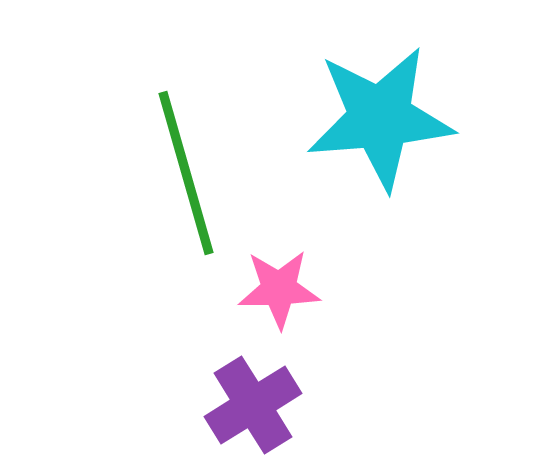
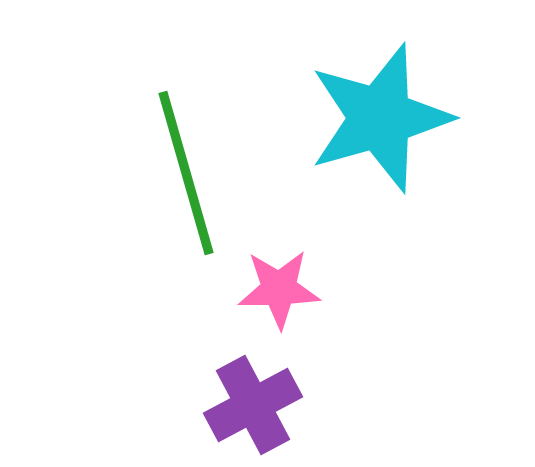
cyan star: rotated 11 degrees counterclockwise
purple cross: rotated 4 degrees clockwise
